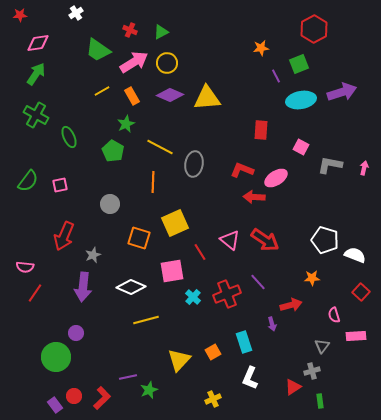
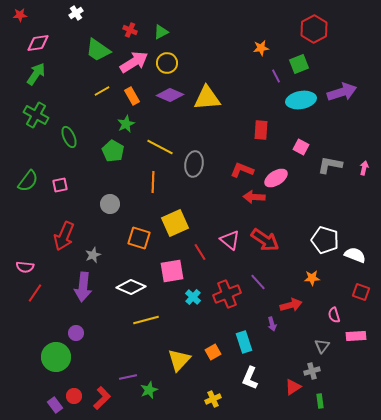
red square at (361, 292): rotated 24 degrees counterclockwise
